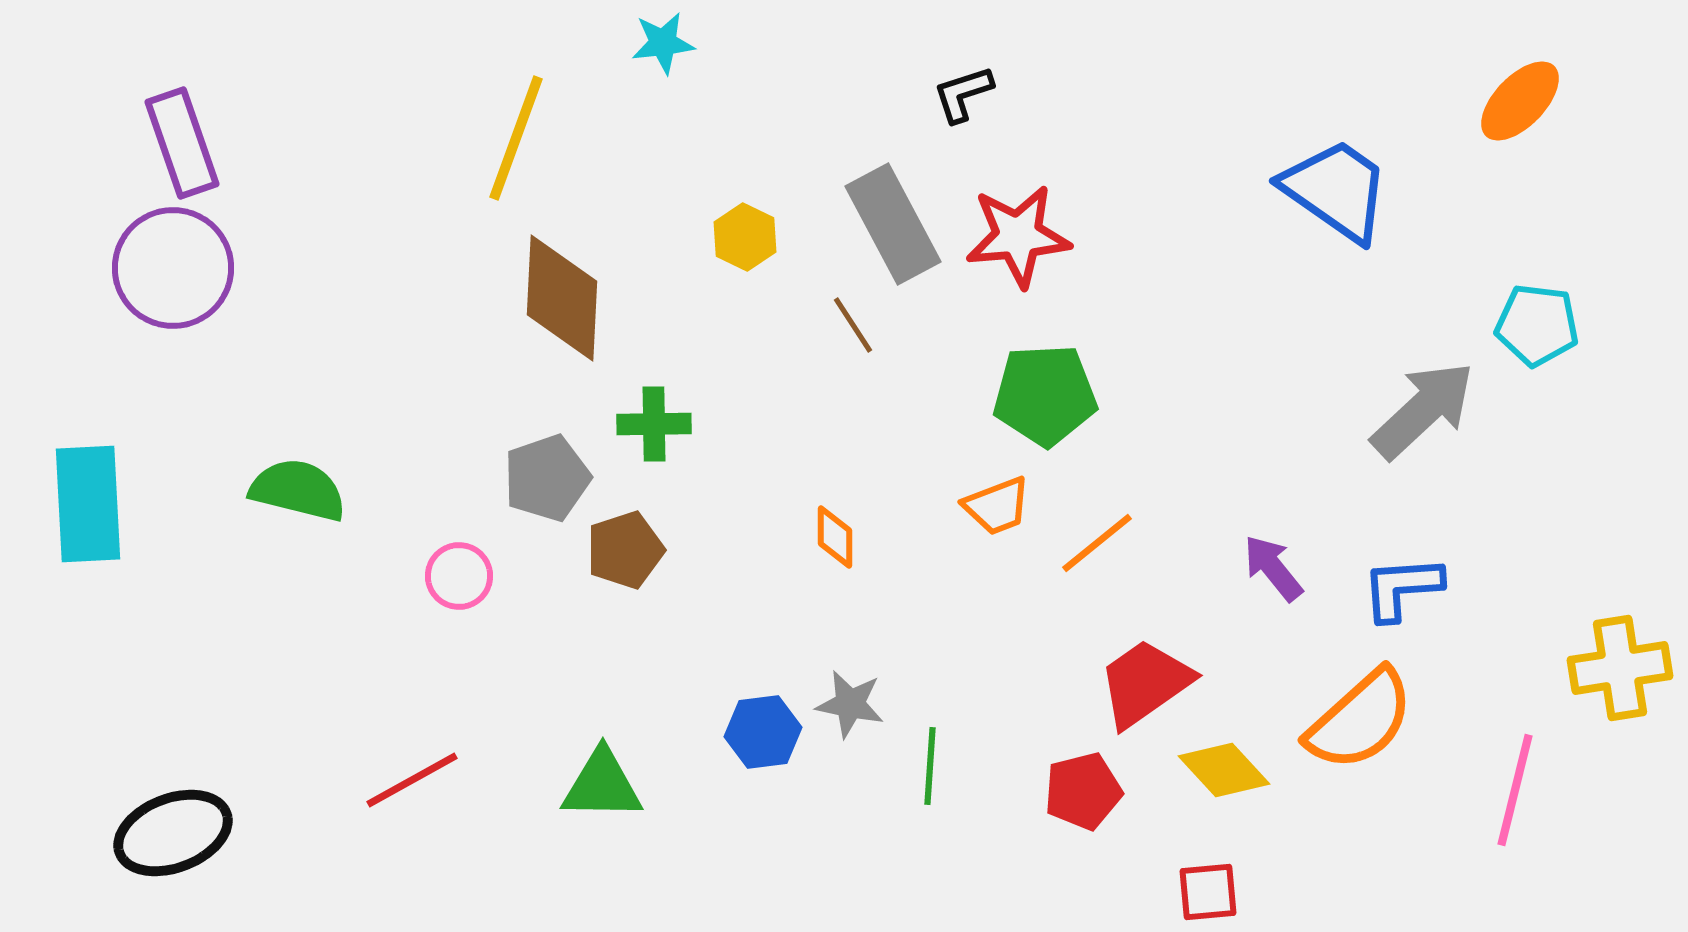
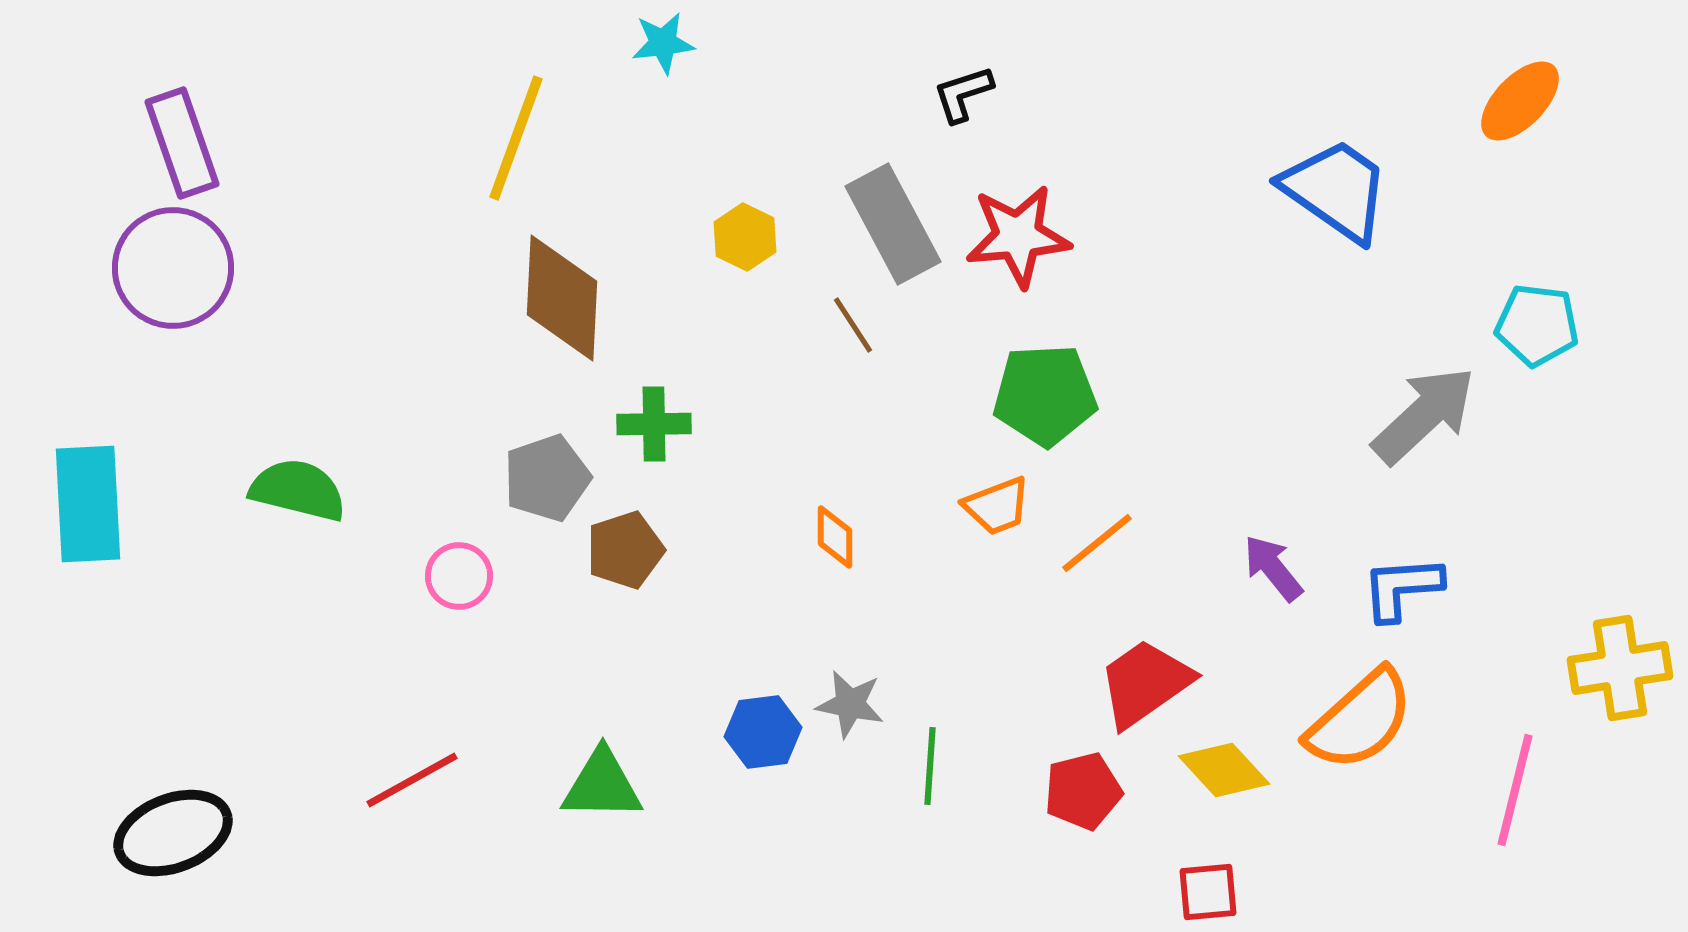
gray arrow: moved 1 px right, 5 px down
